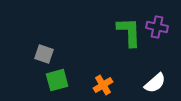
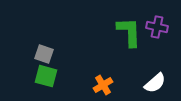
green square: moved 11 px left, 4 px up; rotated 30 degrees clockwise
